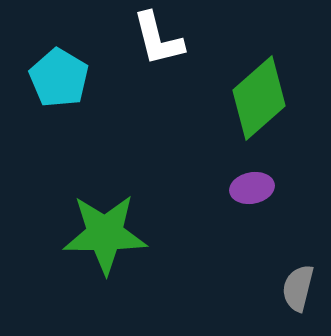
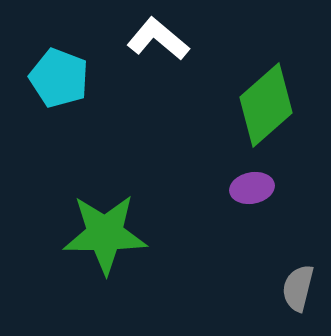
white L-shape: rotated 144 degrees clockwise
cyan pentagon: rotated 10 degrees counterclockwise
green diamond: moved 7 px right, 7 px down
